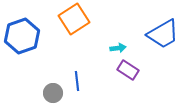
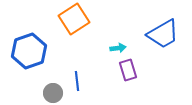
blue hexagon: moved 7 px right, 15 px down
purple rectangle: rotated 40 degrees clockwise
